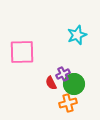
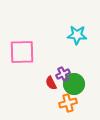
cyan star: rotated 24 degrees clockwise
